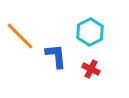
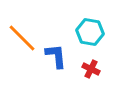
cyan hexagon: rotated 24 degrees counterclockwise
orange line: moved 2 px right, 2 px down
